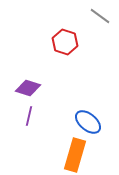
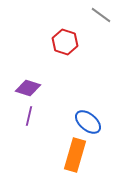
gray line: moved 1 px right, 1 px up
